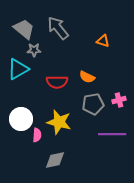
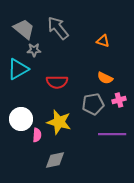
orange semicircle: moved 18 px right, 1 px down
